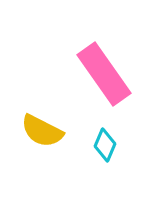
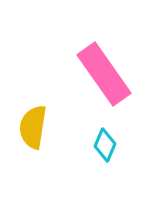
yellow semicircle: moved 9 px left, 4 px up; rotated 72 degrees clockwise
